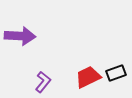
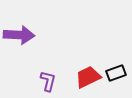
purple arrow: moved 1 px left, 1 px up
purple L-shape: moved 5 px right, 1 px up; rotated 25 degrees counterclockwise
